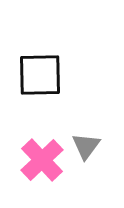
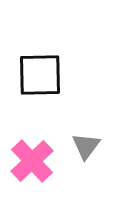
pink cross: moved 10 px left, 1 px down
